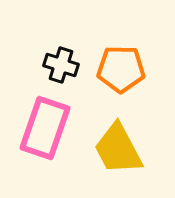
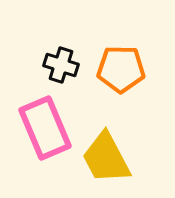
pink rectangle: rotated 42 degrees counterclockwise
yellow trapezoid: moved 12 px left, 9 px down
